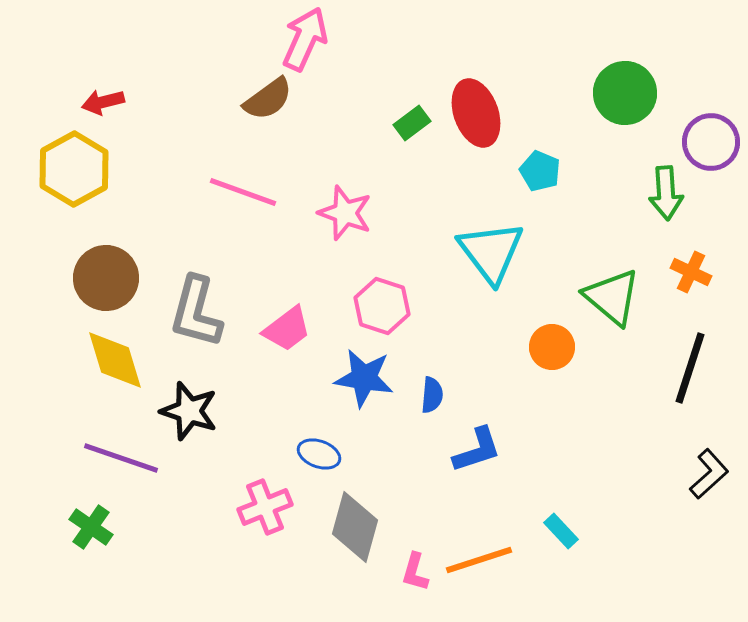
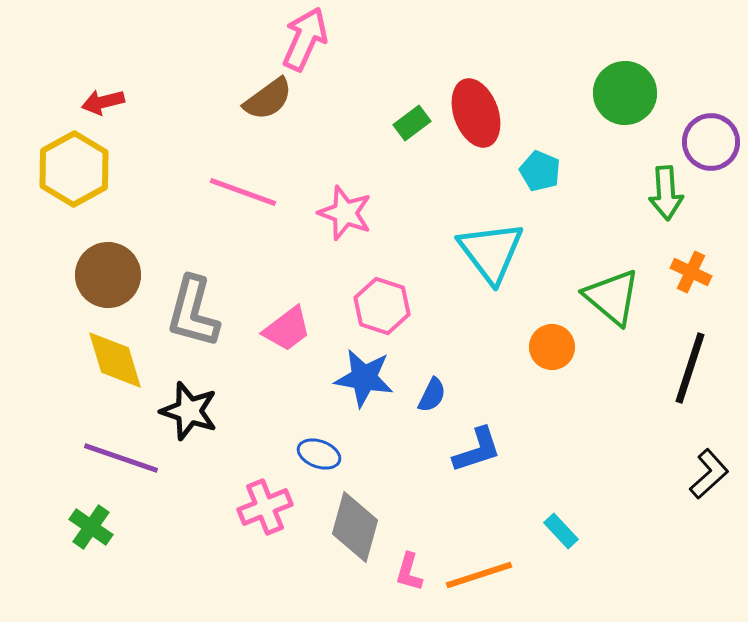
brown circle: moved 2 px right, 3 px up
gray L-shape: moved 3 px left
blue semicircle: rotated 21 degrees clockwise
orange line: moved 15 px down
pink L-shape: moved 6 px left
